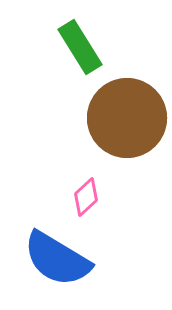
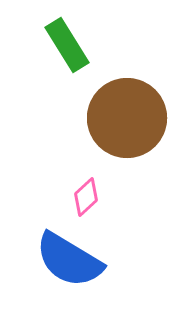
green rectangle: moved 13 px left, 2 px up
blue semicircle: moved 12 px right, 1 px down
